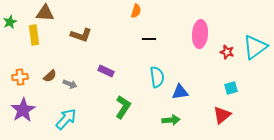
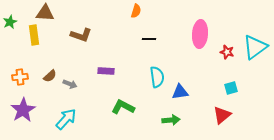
purple rectangle: rotated 21 degrees counterclockwise
green L-shape: rotated 95 degrees counterclockwise
